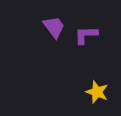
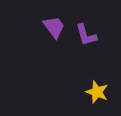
purple L-shape: rotated 105 degrees counterclockwise
